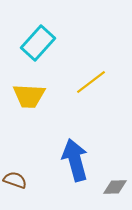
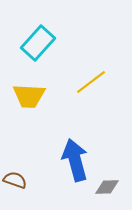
gray diamond: moved 8 px left
